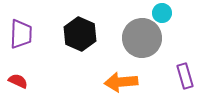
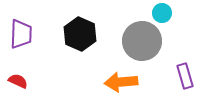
gray circle: moved 3 px down
